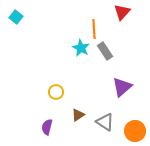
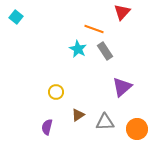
orange line: rotated 66 degrees counterclockwise
cyan star: moved 3 px left, 1 px down
gray triangle: rotated 36 degrees counterclockwise
orange circle: moved 2 px right, 2 px up
